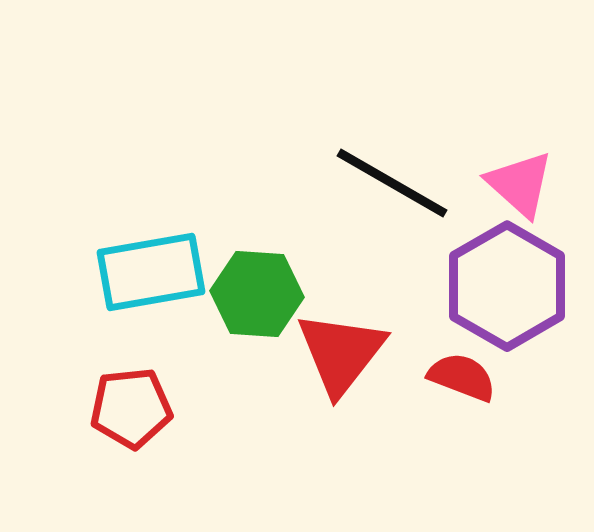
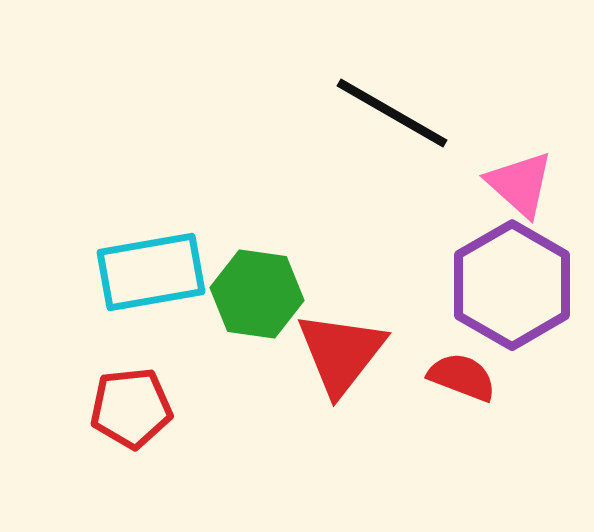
black line: moved 70 px up
purple hexagon: moved 5 px right, 1 px up
green hexagon: rotated 4 degrees clockwise
